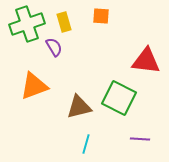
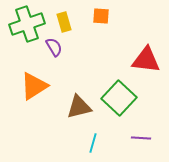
red triangle: moved 1 px up
orange triangle: rotated 12 degrees counterclockwise
green square: rotated 16 degrees clockwise
purple line: moved 1 px right, 1 px up
cyan line: moved 7 px right, 1 px up
